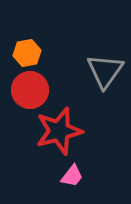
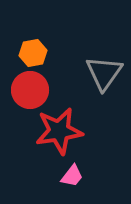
orange hexagon: moved 6 px right
gray triangle: moved 1 px left, 2 px down
red star: rotated 6 degrees clockwise
